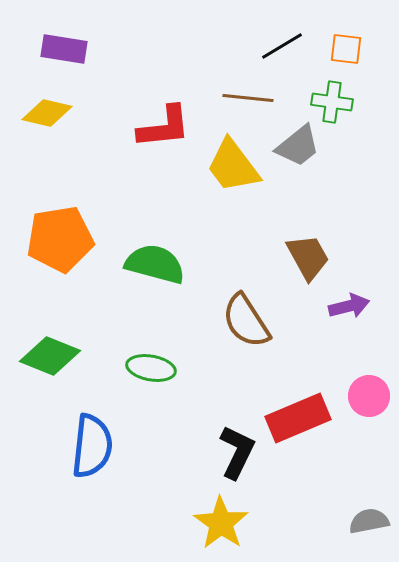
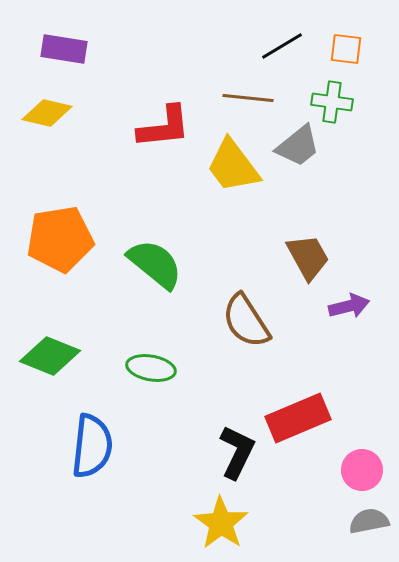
green semicircle: rotated 24 degrees clockwise
pink circle: moved 7 px left, 74 px down
